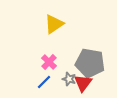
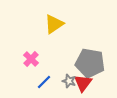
pink cross: moved 18 px left, 3 px up
gray star: moved 2 px down
